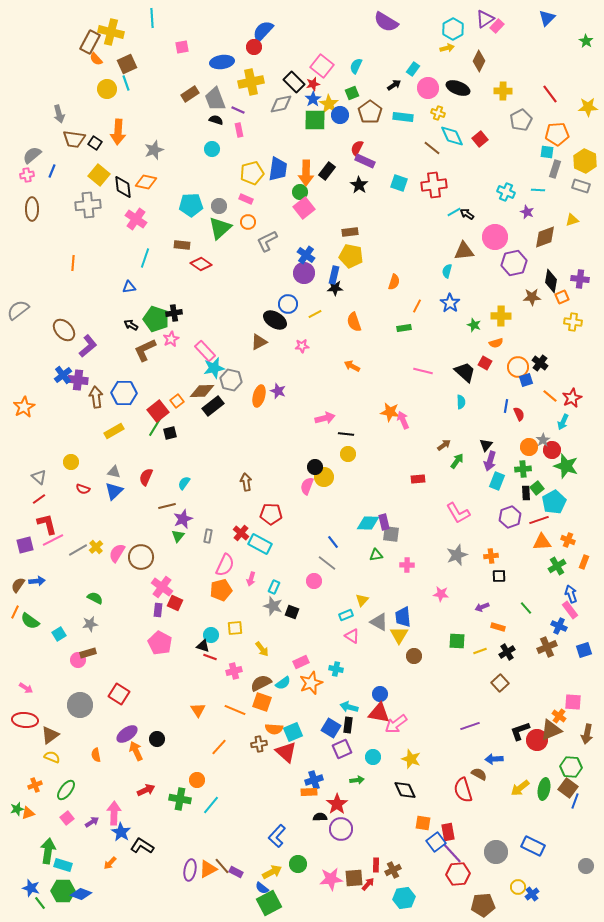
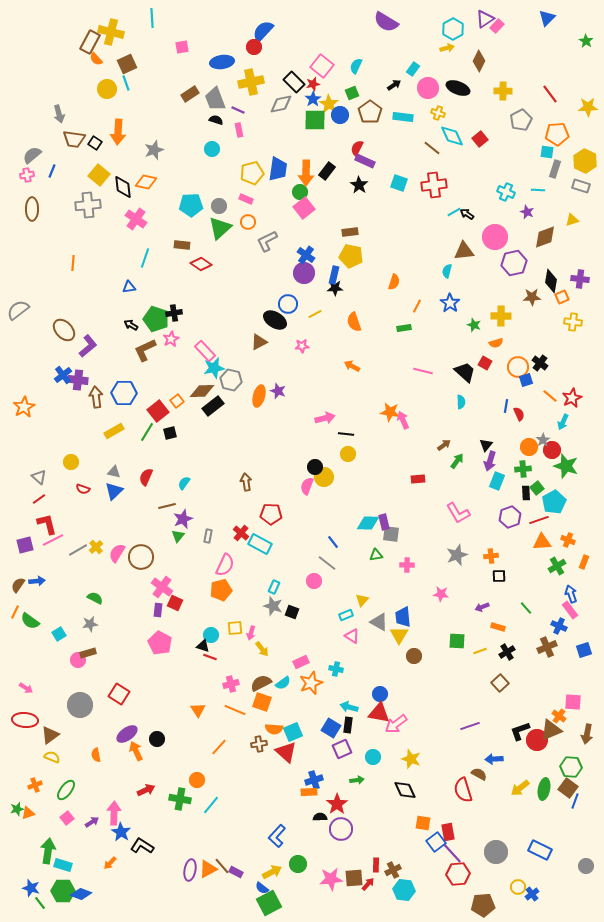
green line at (155, 427): moved 8 px left, 5 px down
pink arrow at (251, 579): moved 54 px down
pink cross at (234, 671): moved 3 px left, 13 px down
blue rectangle at (533, 846): moved 7 px right, 4 px down
cyan hexagon at (404, 898): moved 8 px up; rotated 15 degrees clockwise
